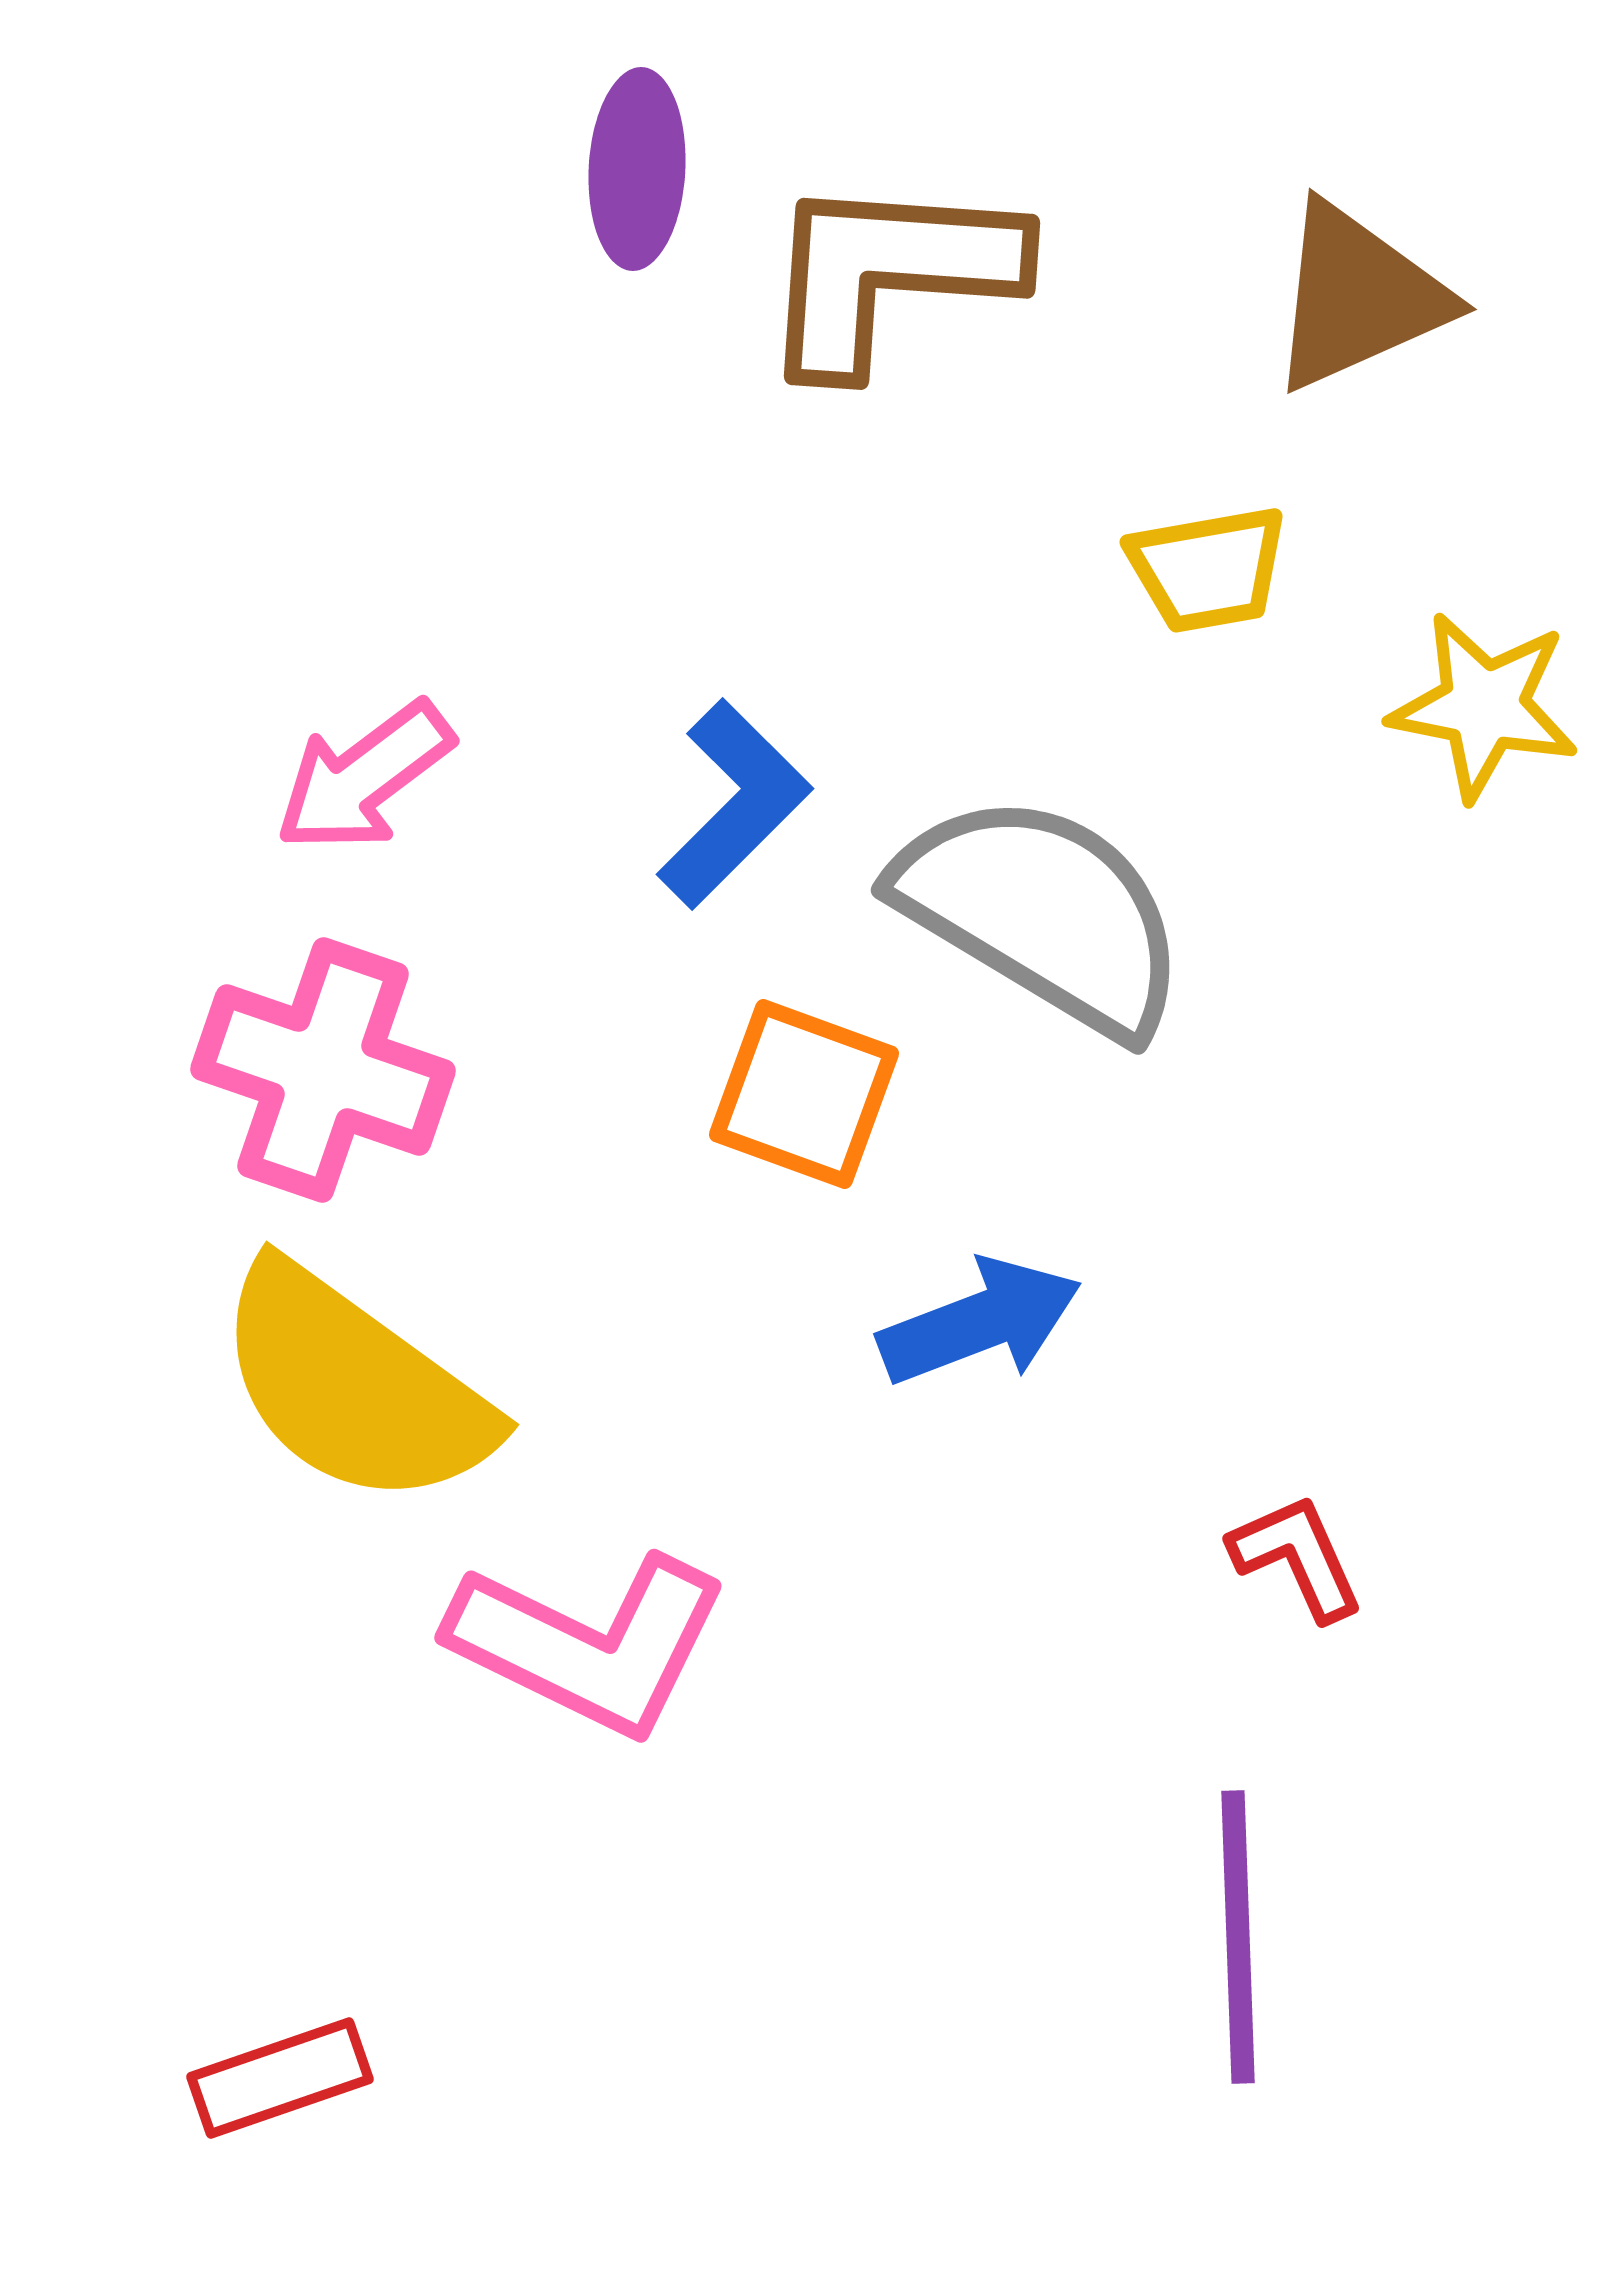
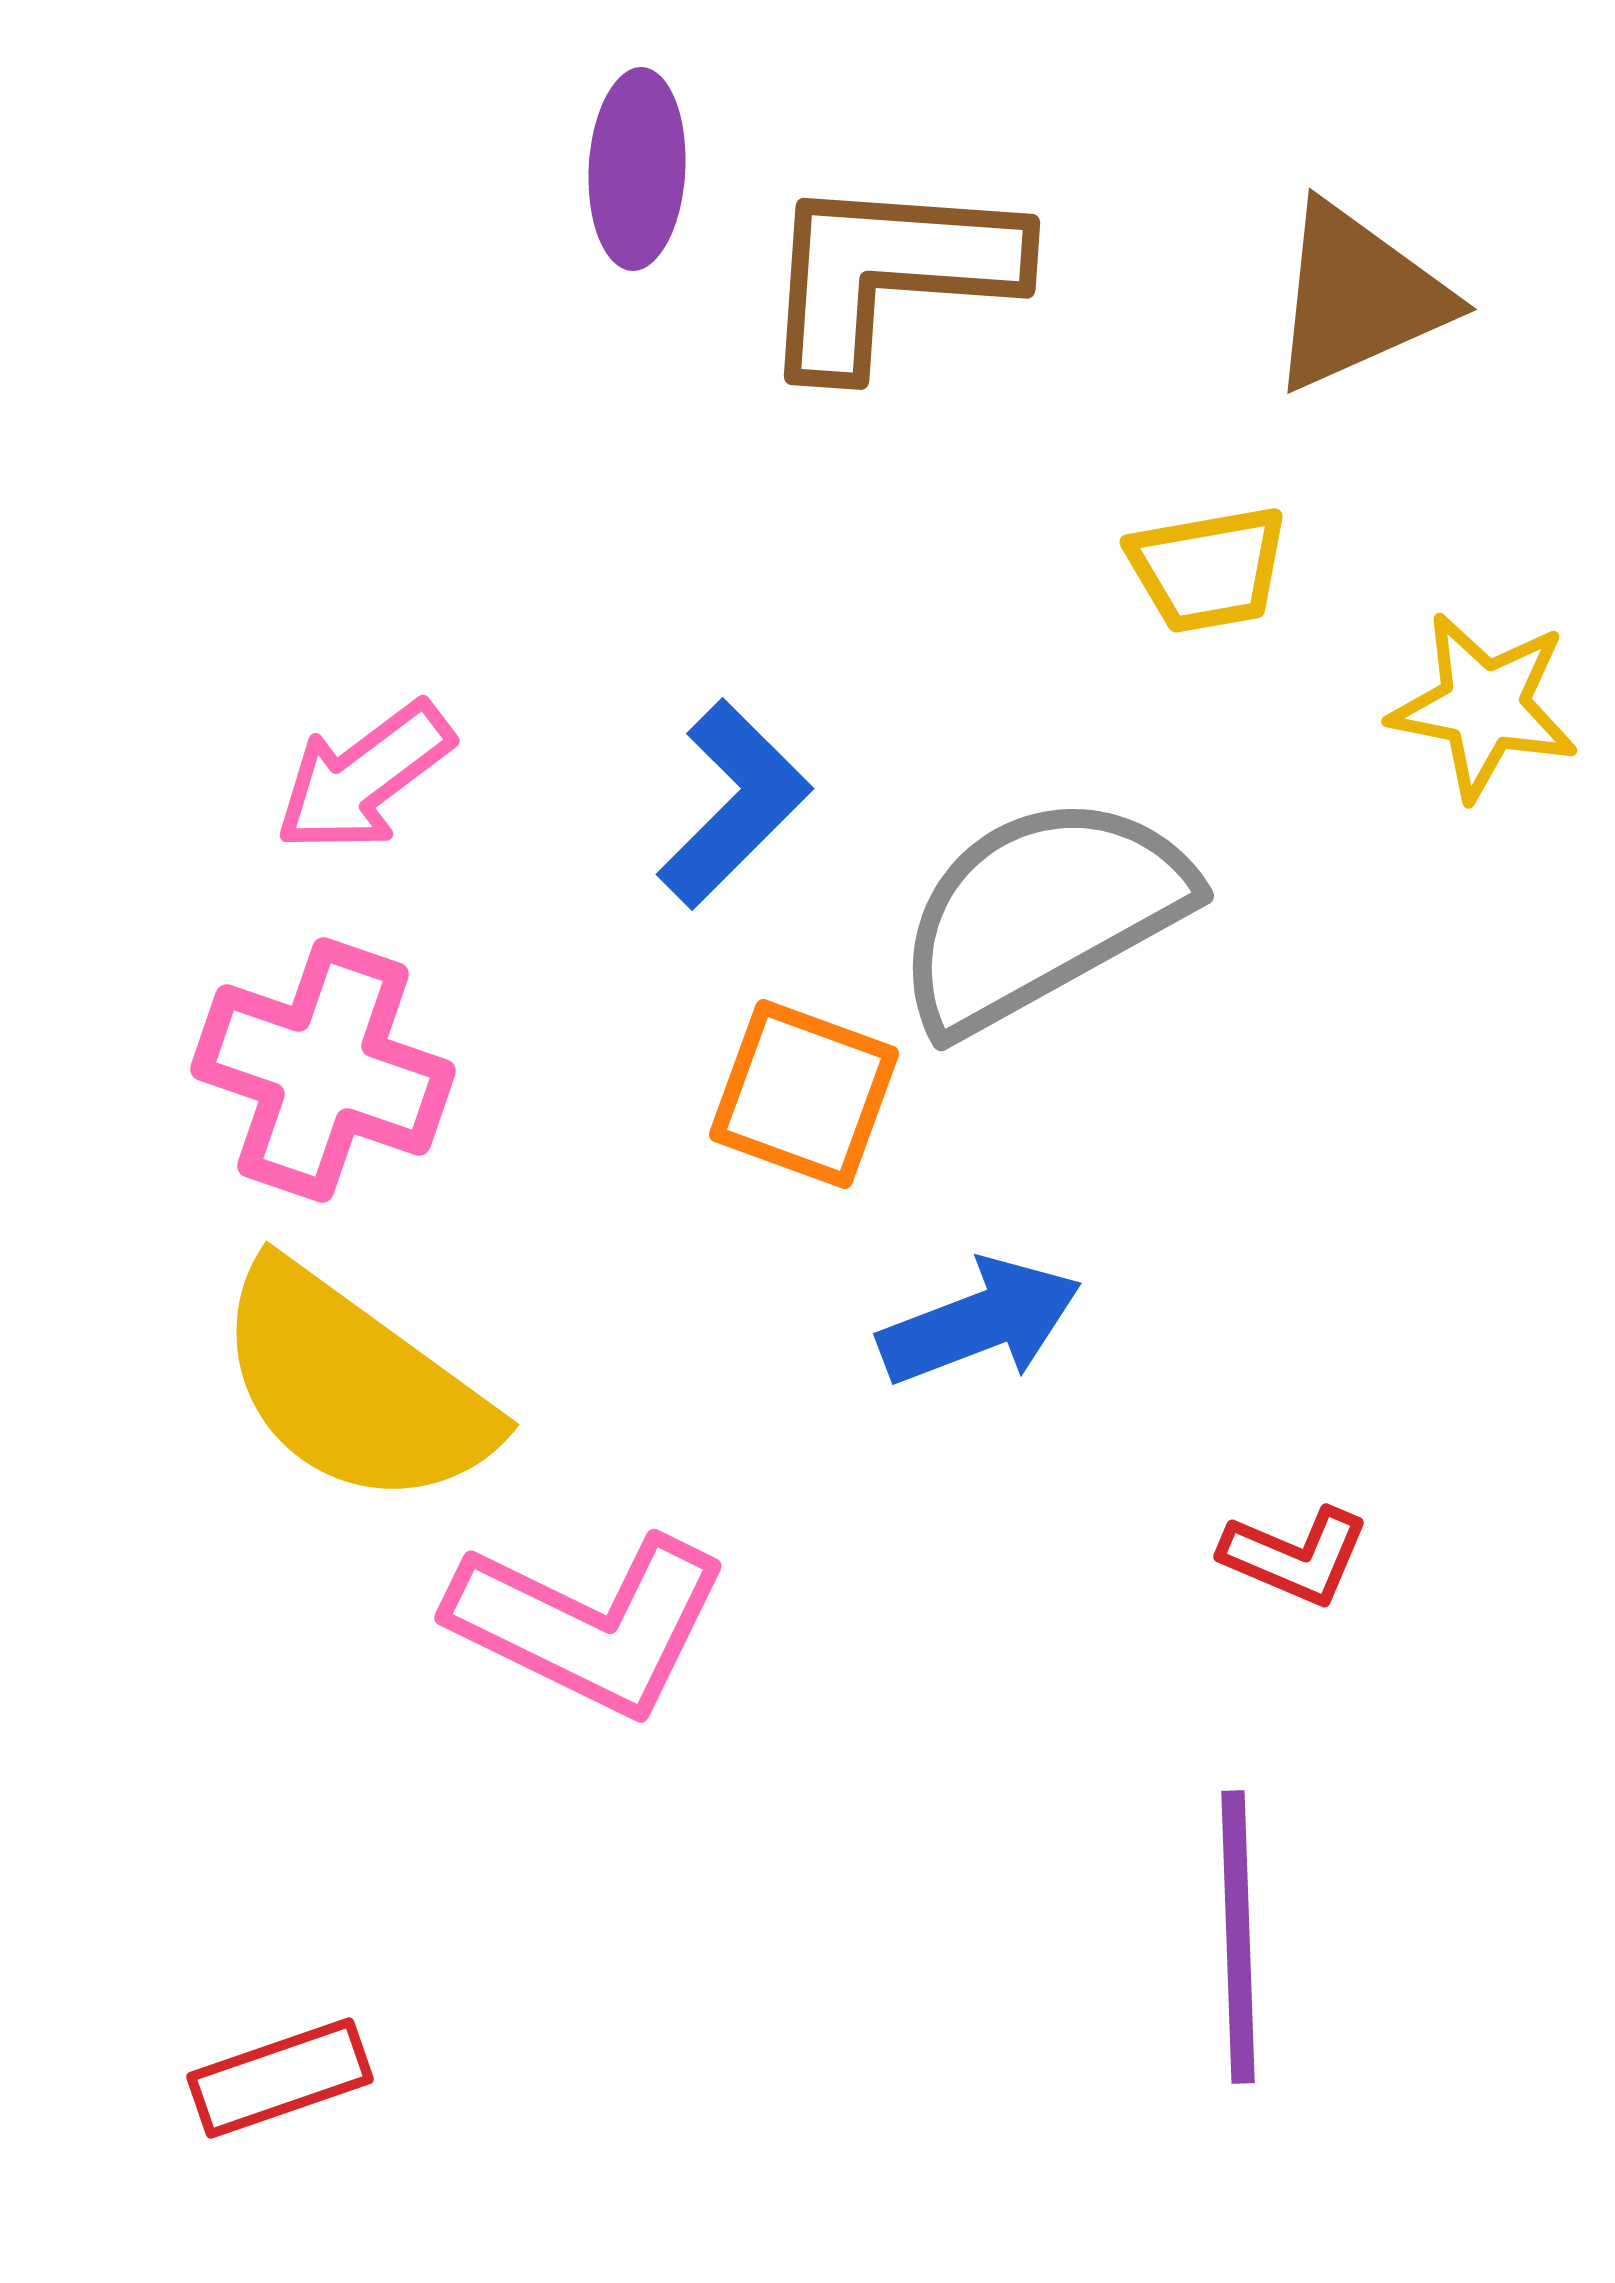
gray semicircle: rotated 60 degrees counterclockwise
red L-shape: moved 2 px left, 1 px up; rotated 137 degrees clockwise
pink L-shape: moved 20 px up
